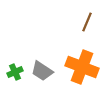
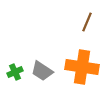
orange cross: rotated 12 degrees counterclockwise
